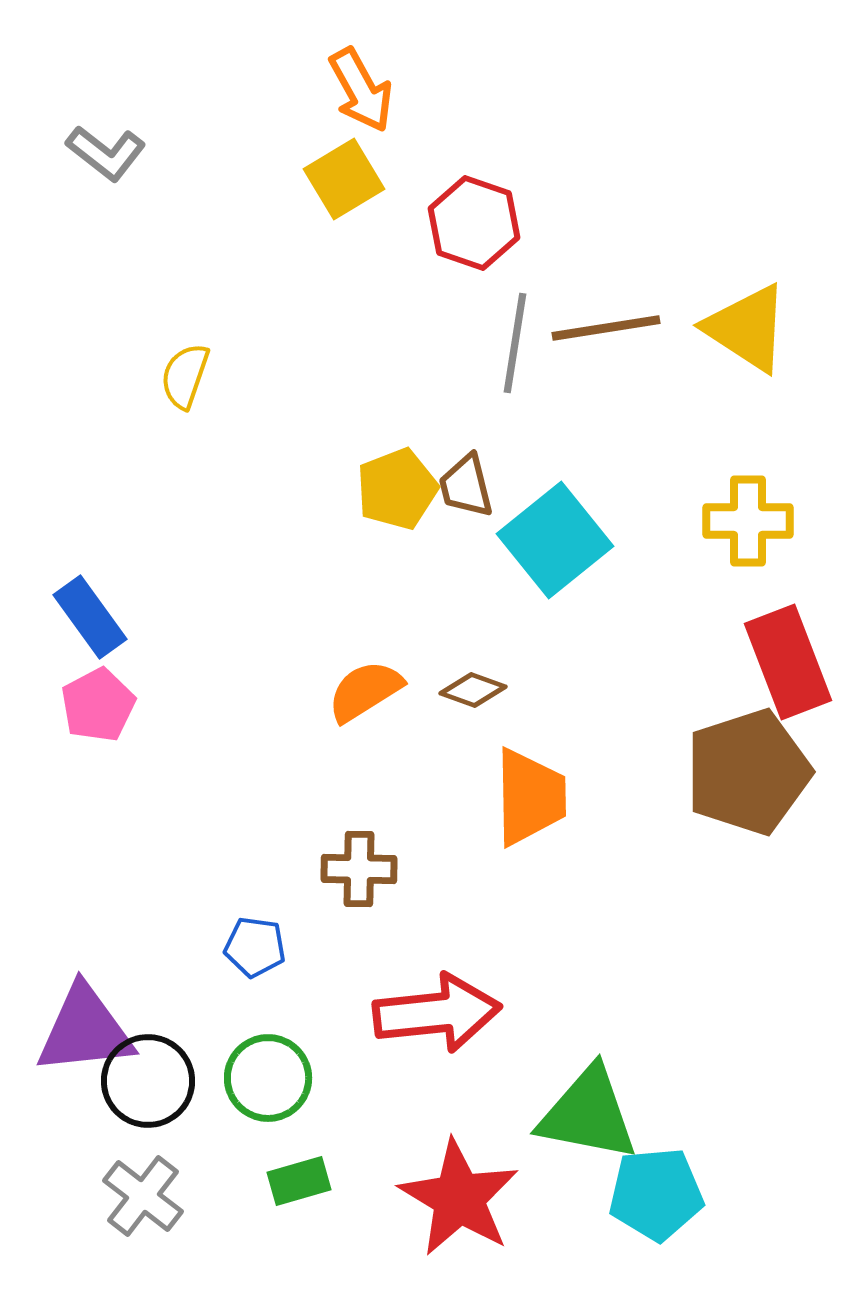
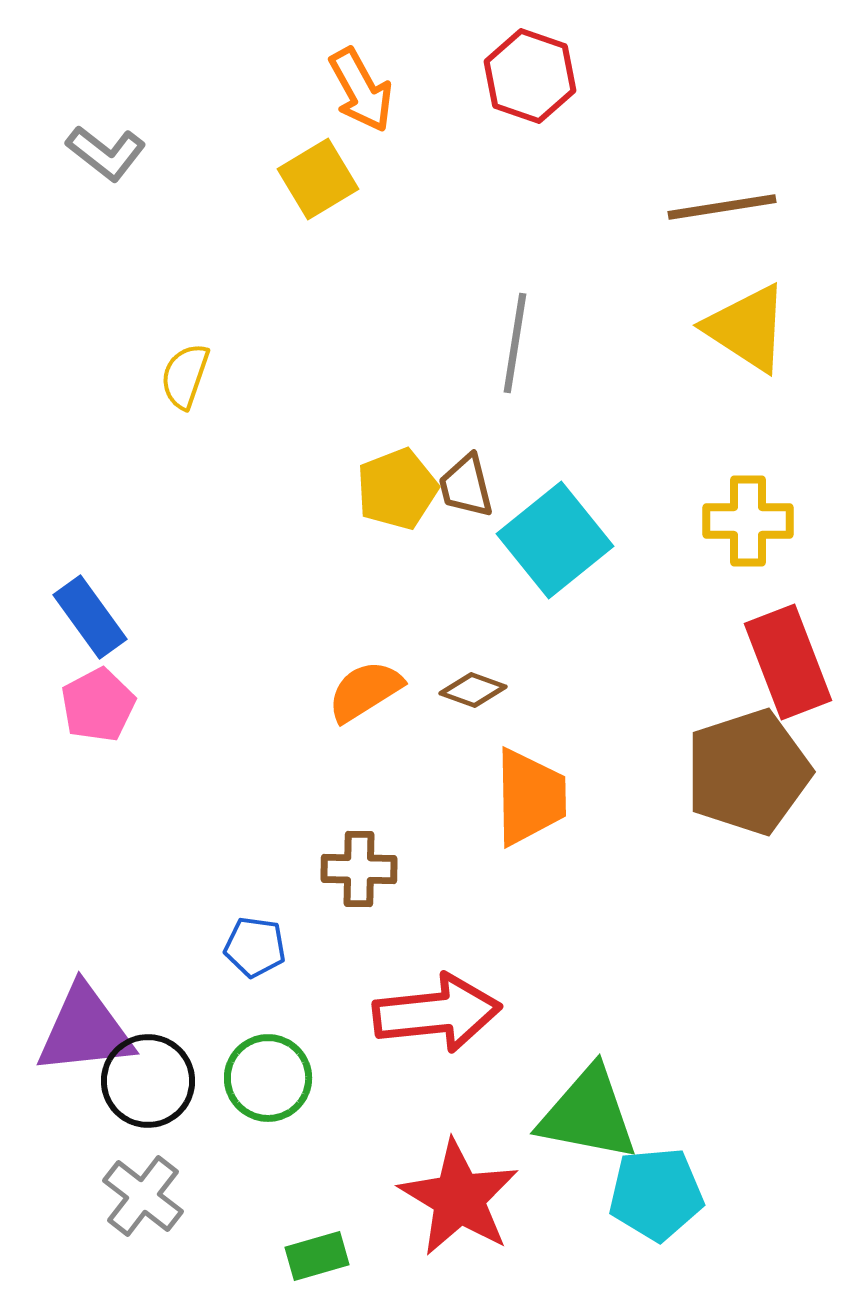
yellow square: moved 26 px left
red hexagon: moved 56 px right, 147 px up
brown line: moved 116 px right, 121 px up
green rectangle: moved 18 px right, 75 px down
